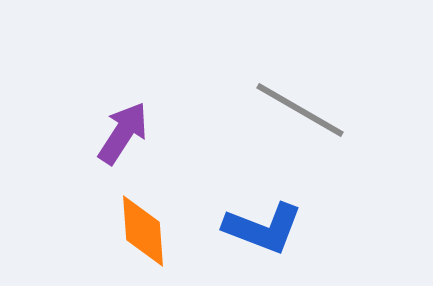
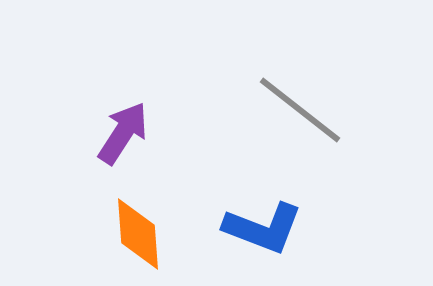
gray line: rotated 8 degrees clockwise
orange diamond: moved 5 px left, 3 px down
